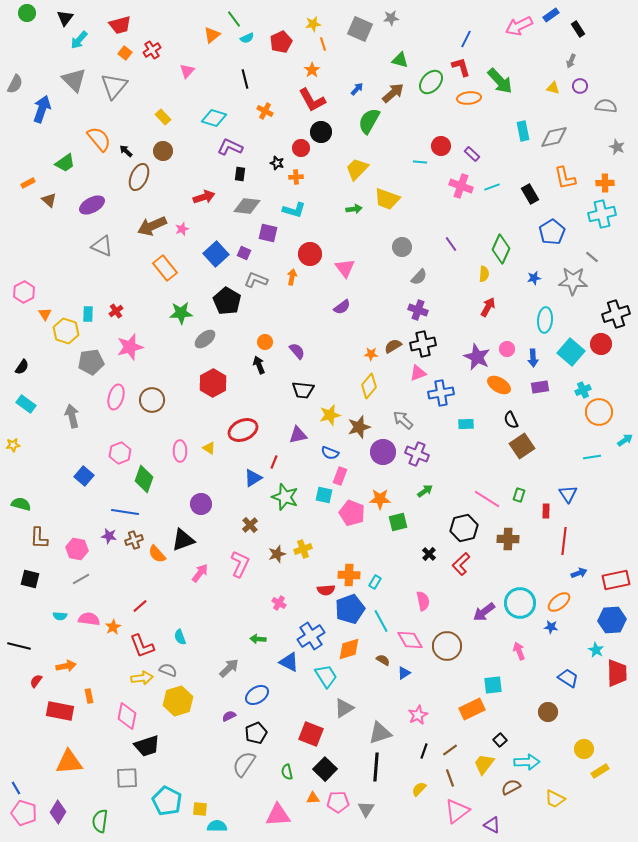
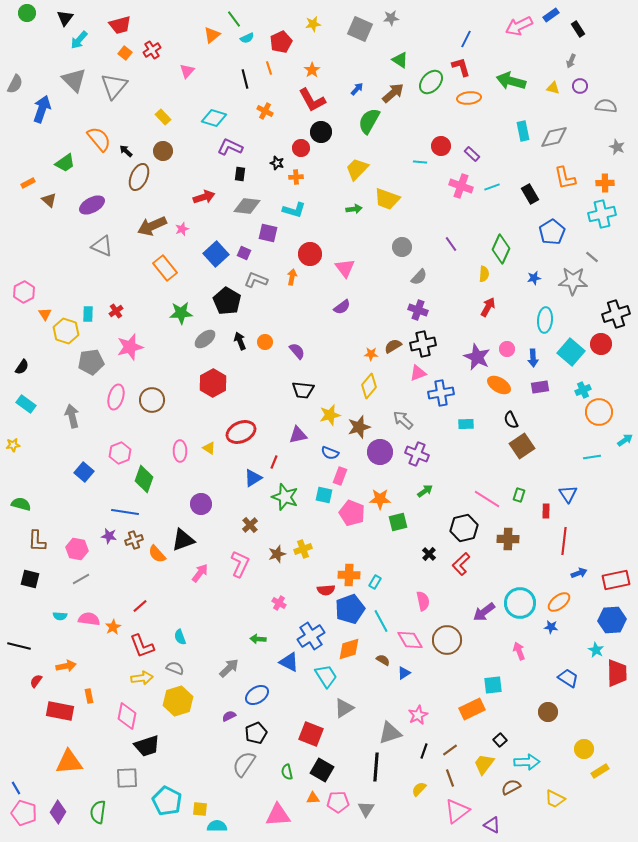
orange line at (323, 44): moved 54 px left, 24 px down
green triangle at (400, 60): rotated 18 degrees clockwise
green arrow at (500, 81): moved 11 px right; rotated 148 degrees clockwise
black arrow at (259, 365): moved 19 px left, 24 px up
red ellipse at (243, 430): moved 2 px left, 2 px down
purple circle at (383, 452): moved 3 px left
blue square at (84, 476): moved 4 px up
brown L-shape at (39, 538): moved 2 px left, 3 px down
brown circle at (447, 646): moved 6 px up
gray semicircle at (168, 670): moved 7 px right, 2 px up
gray triangle at (380, 733): moved 10 px right
black square at (325, 769): moved 3 px left, 1 px down; rotated 15 degrees counterclockwise
green semicircle at (100, 821): moved 2 px left, 9 px up
